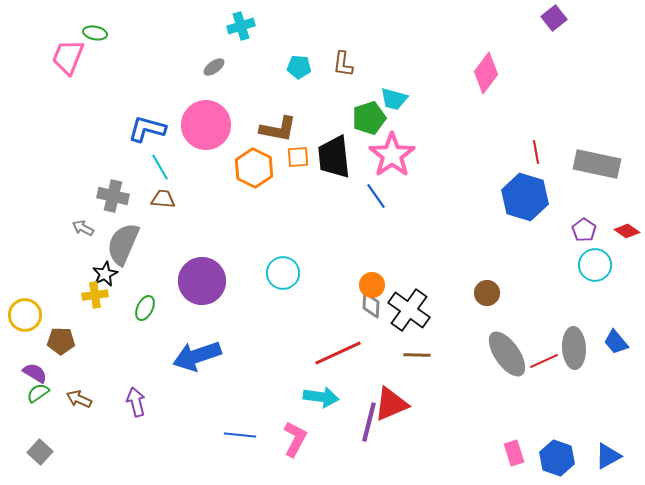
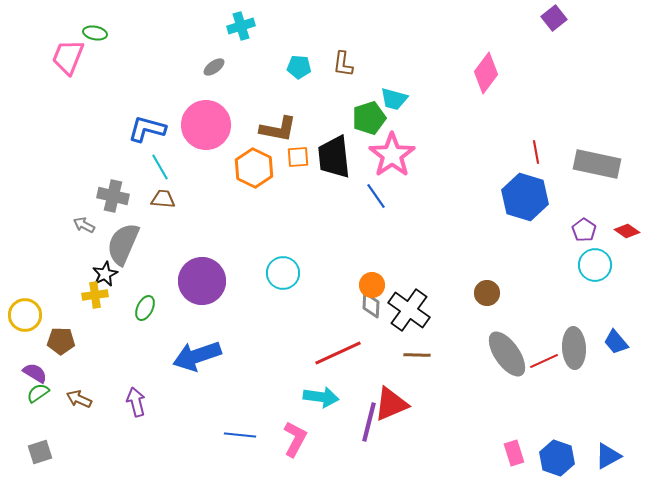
gray arrow at (83, 228): moved 1 px right, 3 px up
gray square at (40, 452): rotated 30 degrees clockwise
